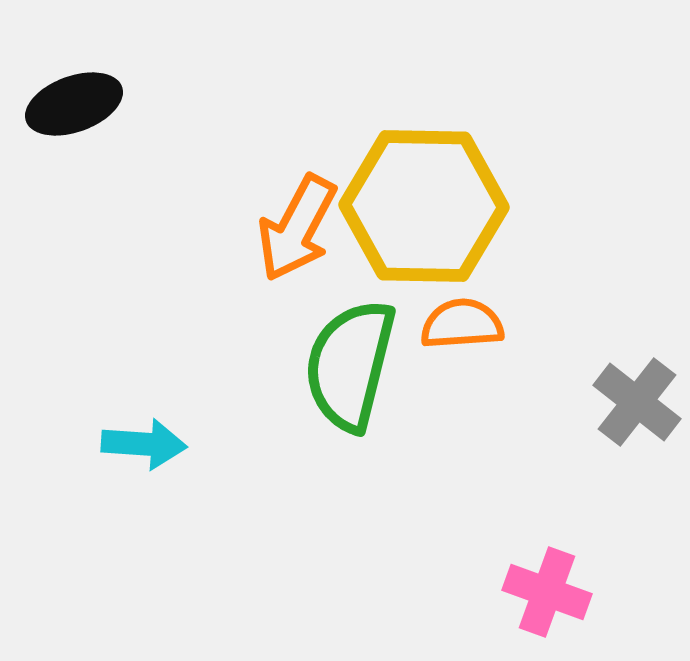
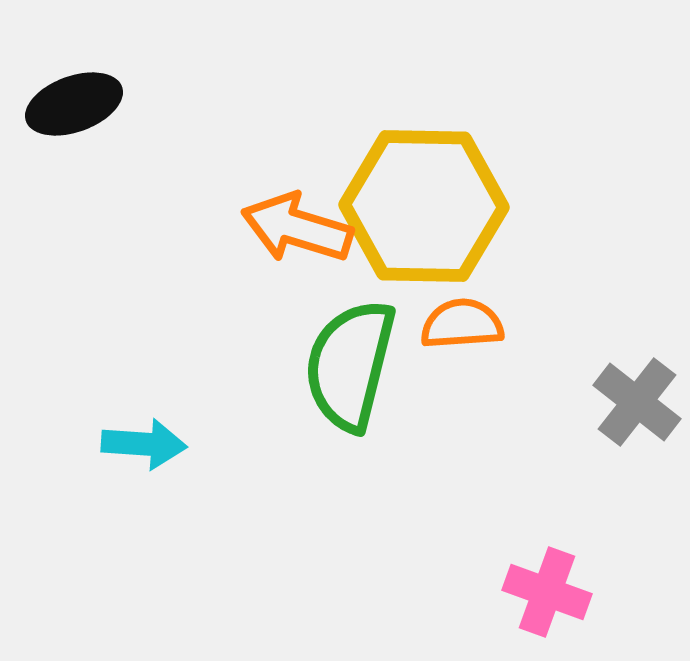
orange arrow: rotated 79 degrees clockwise
